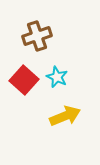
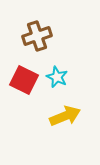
red square: rotated 16 degrees counterclockwise
